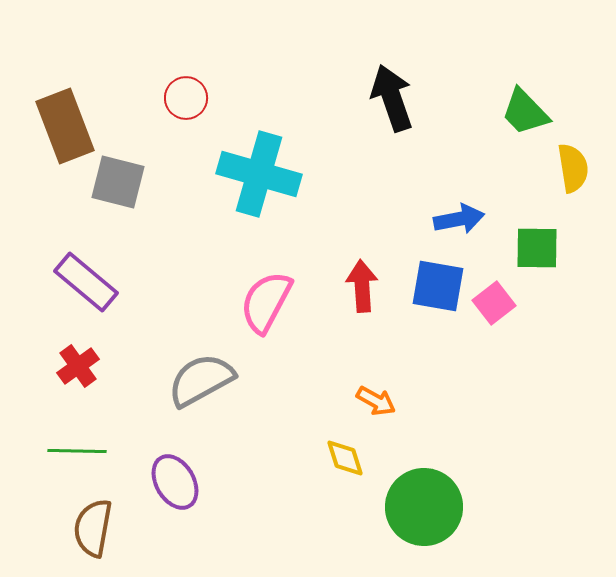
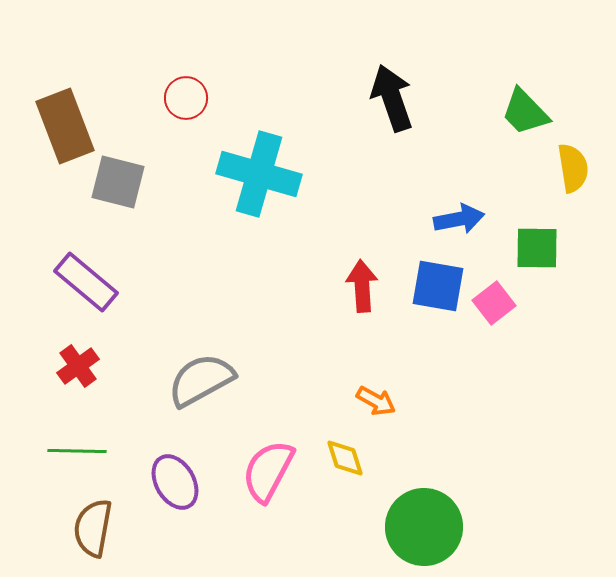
pink semicircle: moved 2 px right, 169 px down
green circle: moved 20 px down
